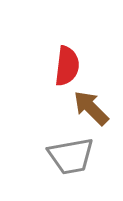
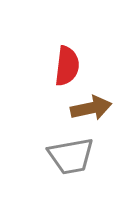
brown arrow: rotated 123 degrees clockwise
